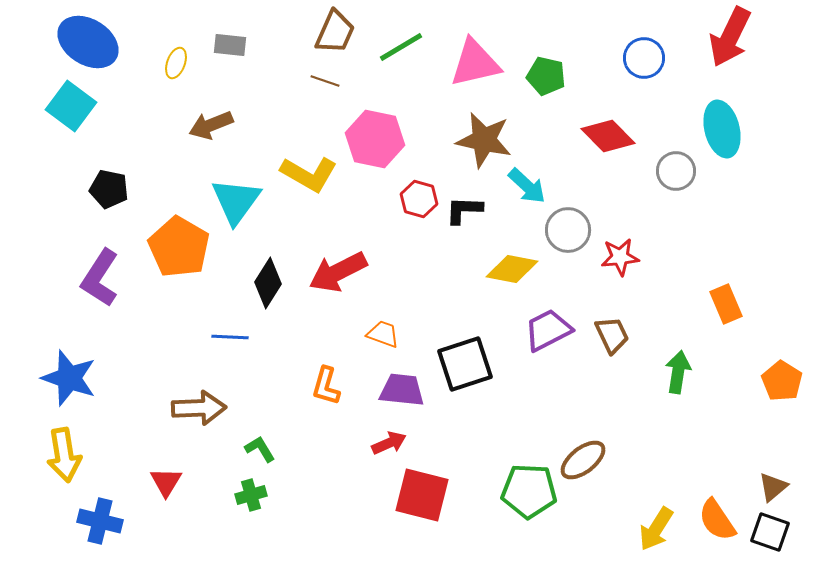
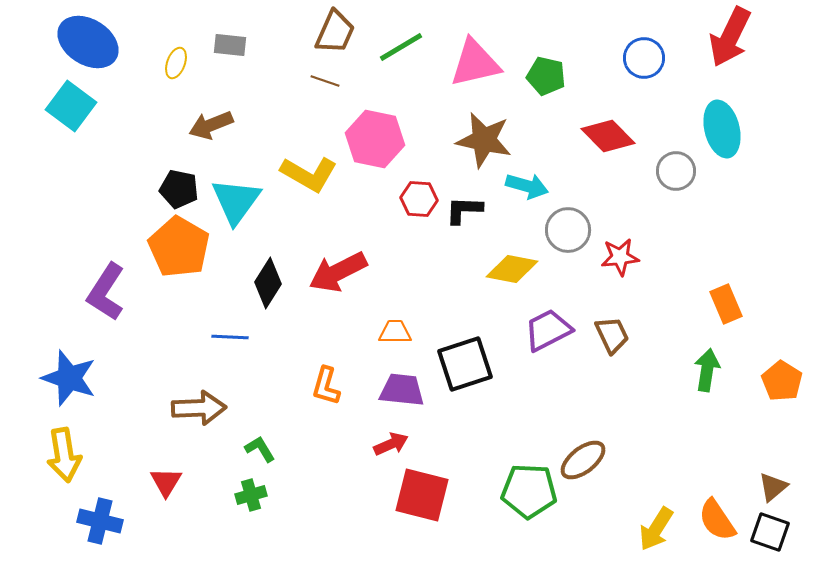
cyan arrow at (527, 186): rotated 27 degrees counterclockwise
black pentagon at (109, 189): moved 70 px right
red hexagon at (419, 199): rotated 12 degrees counterclockwise
purple L-shape at (100, 278): moved 6 px right, 14 px down
orange trapezoid at (383, 334): moved 12 px right, 2 px up; rotated 20 degrees counterclockwise
green arrow at (678, 372): moved 29 px right, 2 px up
red arrow at (389, 443): moved 2 px right, 1 px down
